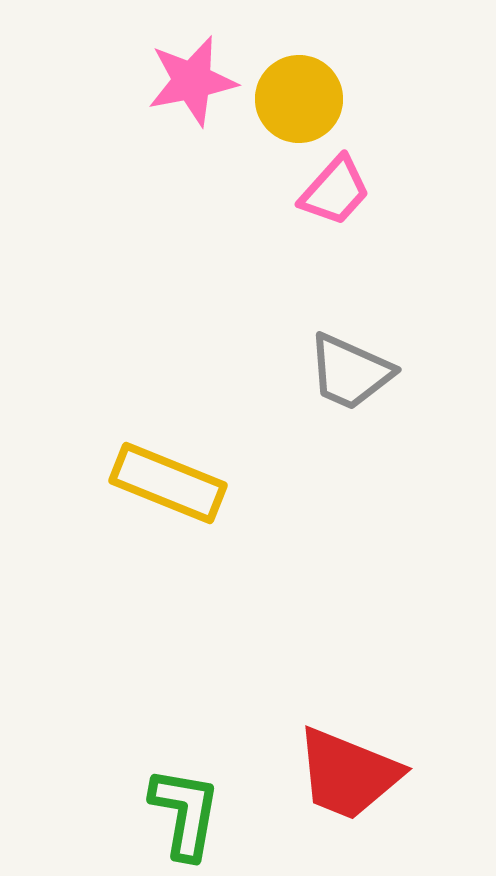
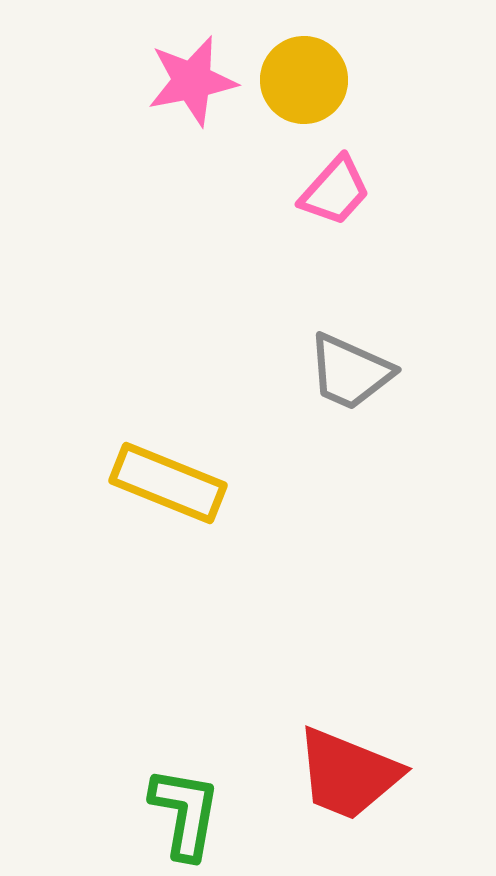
yellow circle: moved 5 px right, 19 px up
